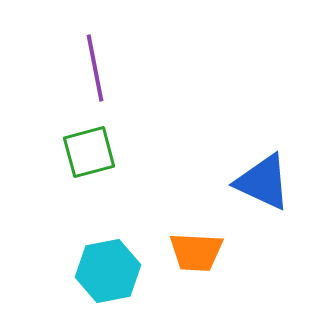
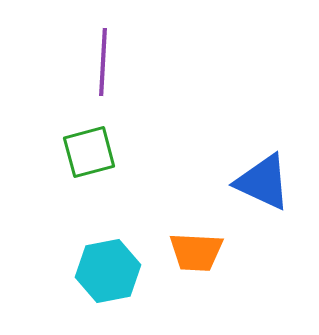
purple line: moved 8 px right, 6 px up; rotated 14 degrees clockwise
